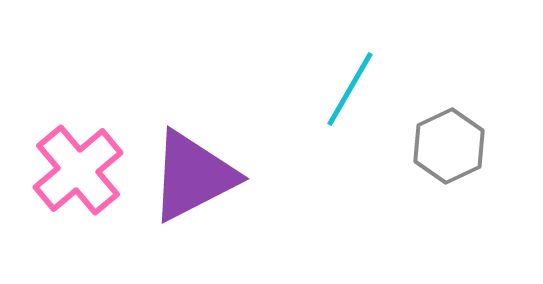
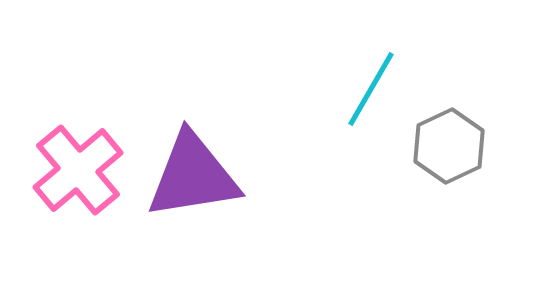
cyan line: moved 21 px right
purple triangle: rotated 18 degrees clockwise
